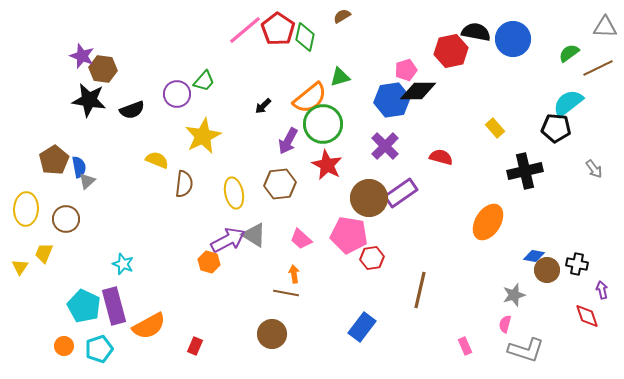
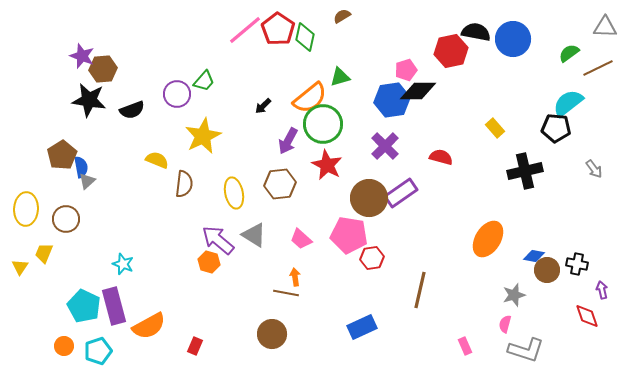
brown hexagon at (103, 69): rotated 12 degrees counterclockwise
brown pentagon at (54, 160): moved 8 px right, 5 px up
blue semicircle at (79, 167): moved 2 px right
orange ellipse at (488, 222): moved 17 px down
purple arrow at (228, 240): moved 10 px left; rotated 112 degrees counterclockwise
orange arrow at (294, 274): moved 1 px right, 3 px down
blue rectangle at (362, 327): rotated 28 degrees clockwise
cyan pentagon at (99, 349): moved 1 px left, 2 px down
